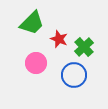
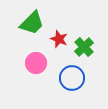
blue circle: moved 2 px left, 3 px down
